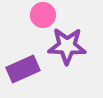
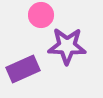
pink circle: moved 2 px left
